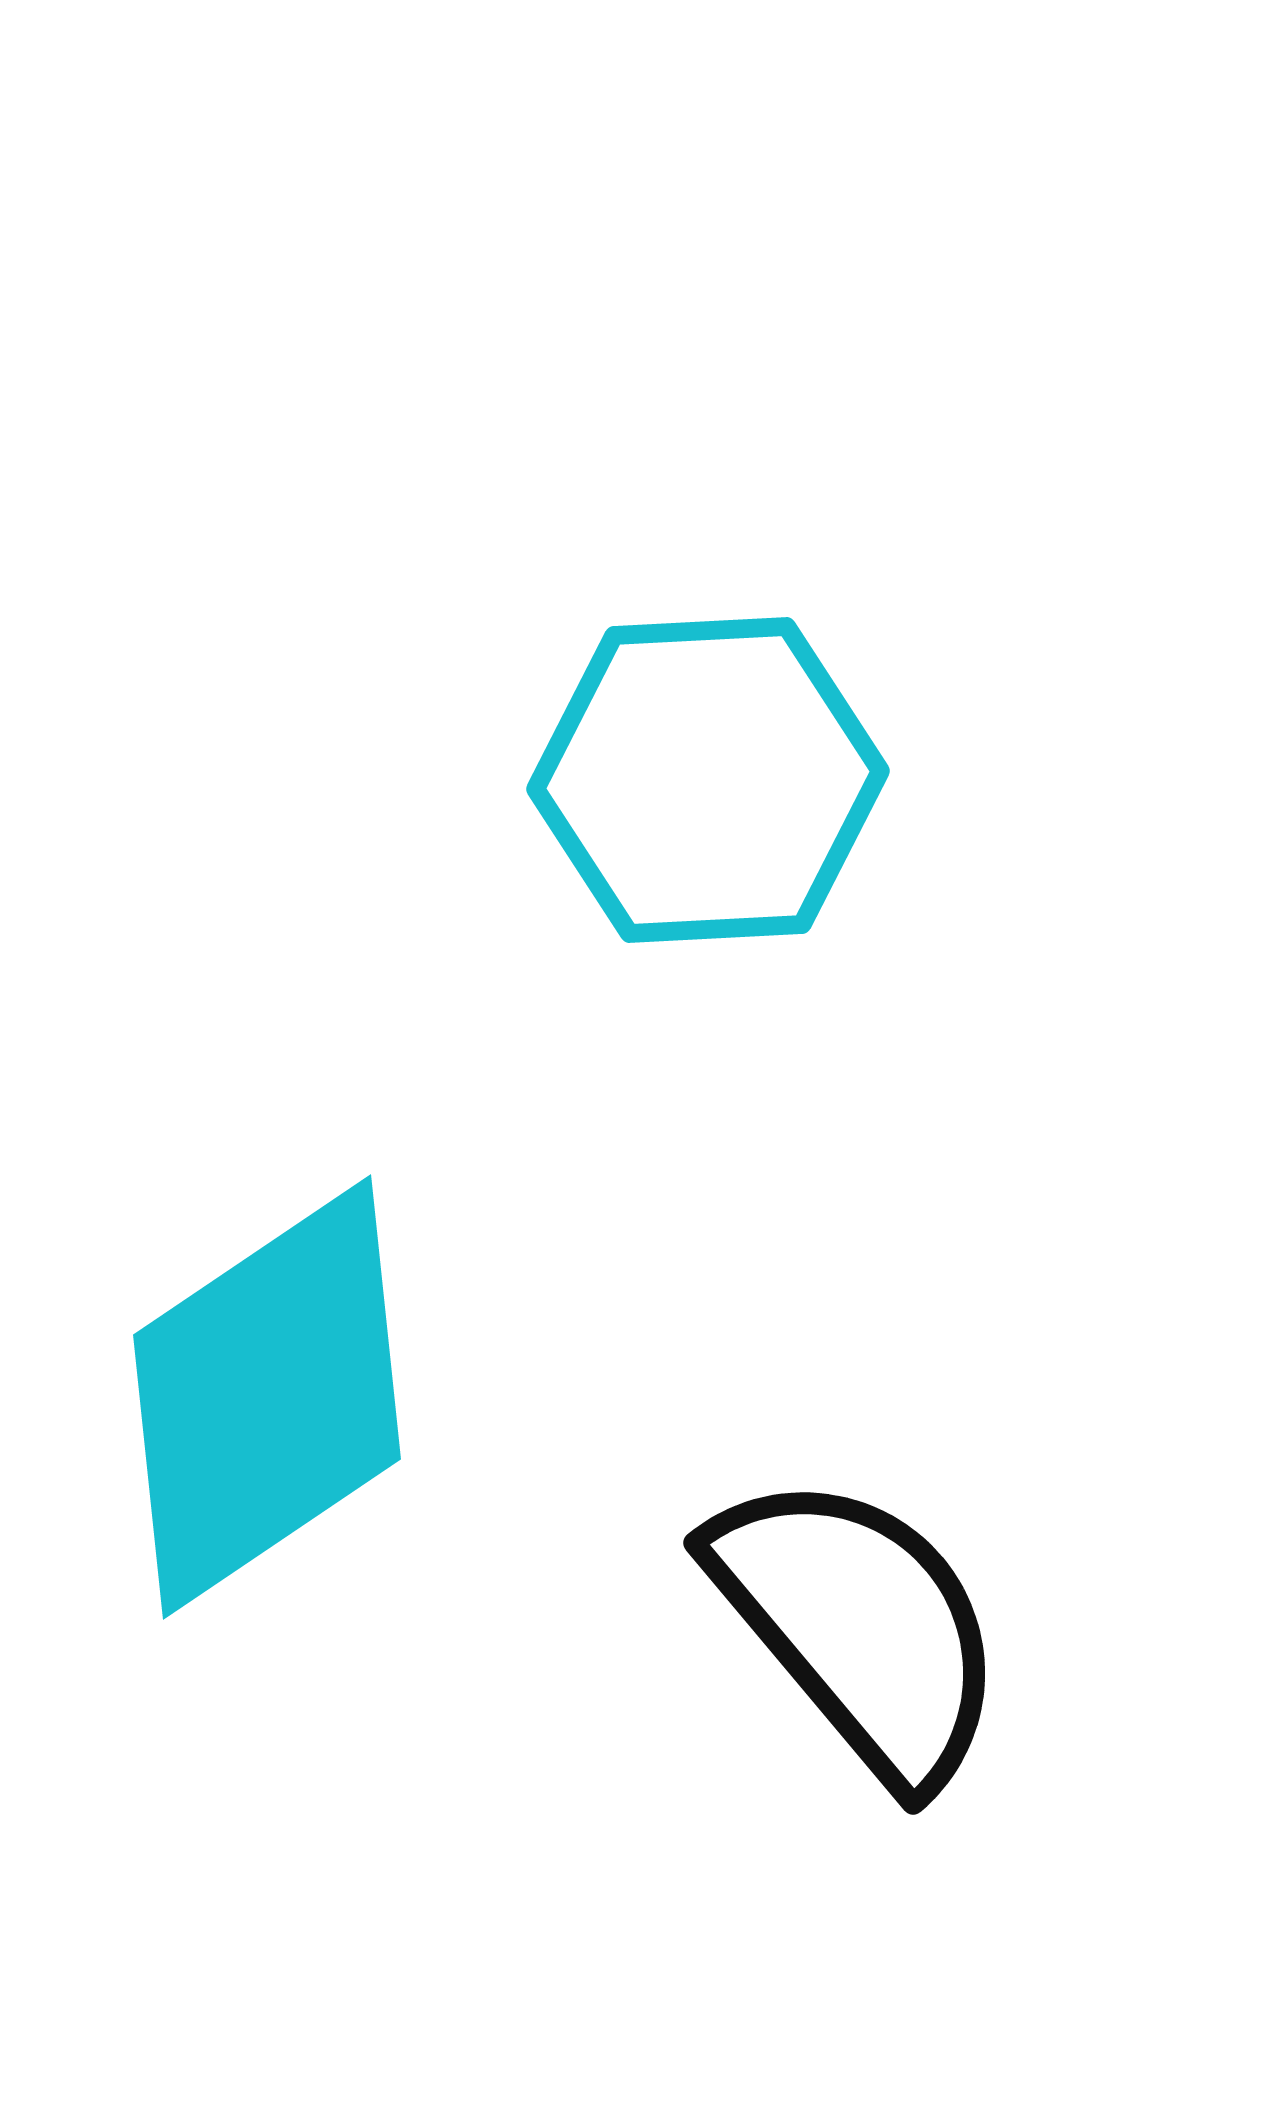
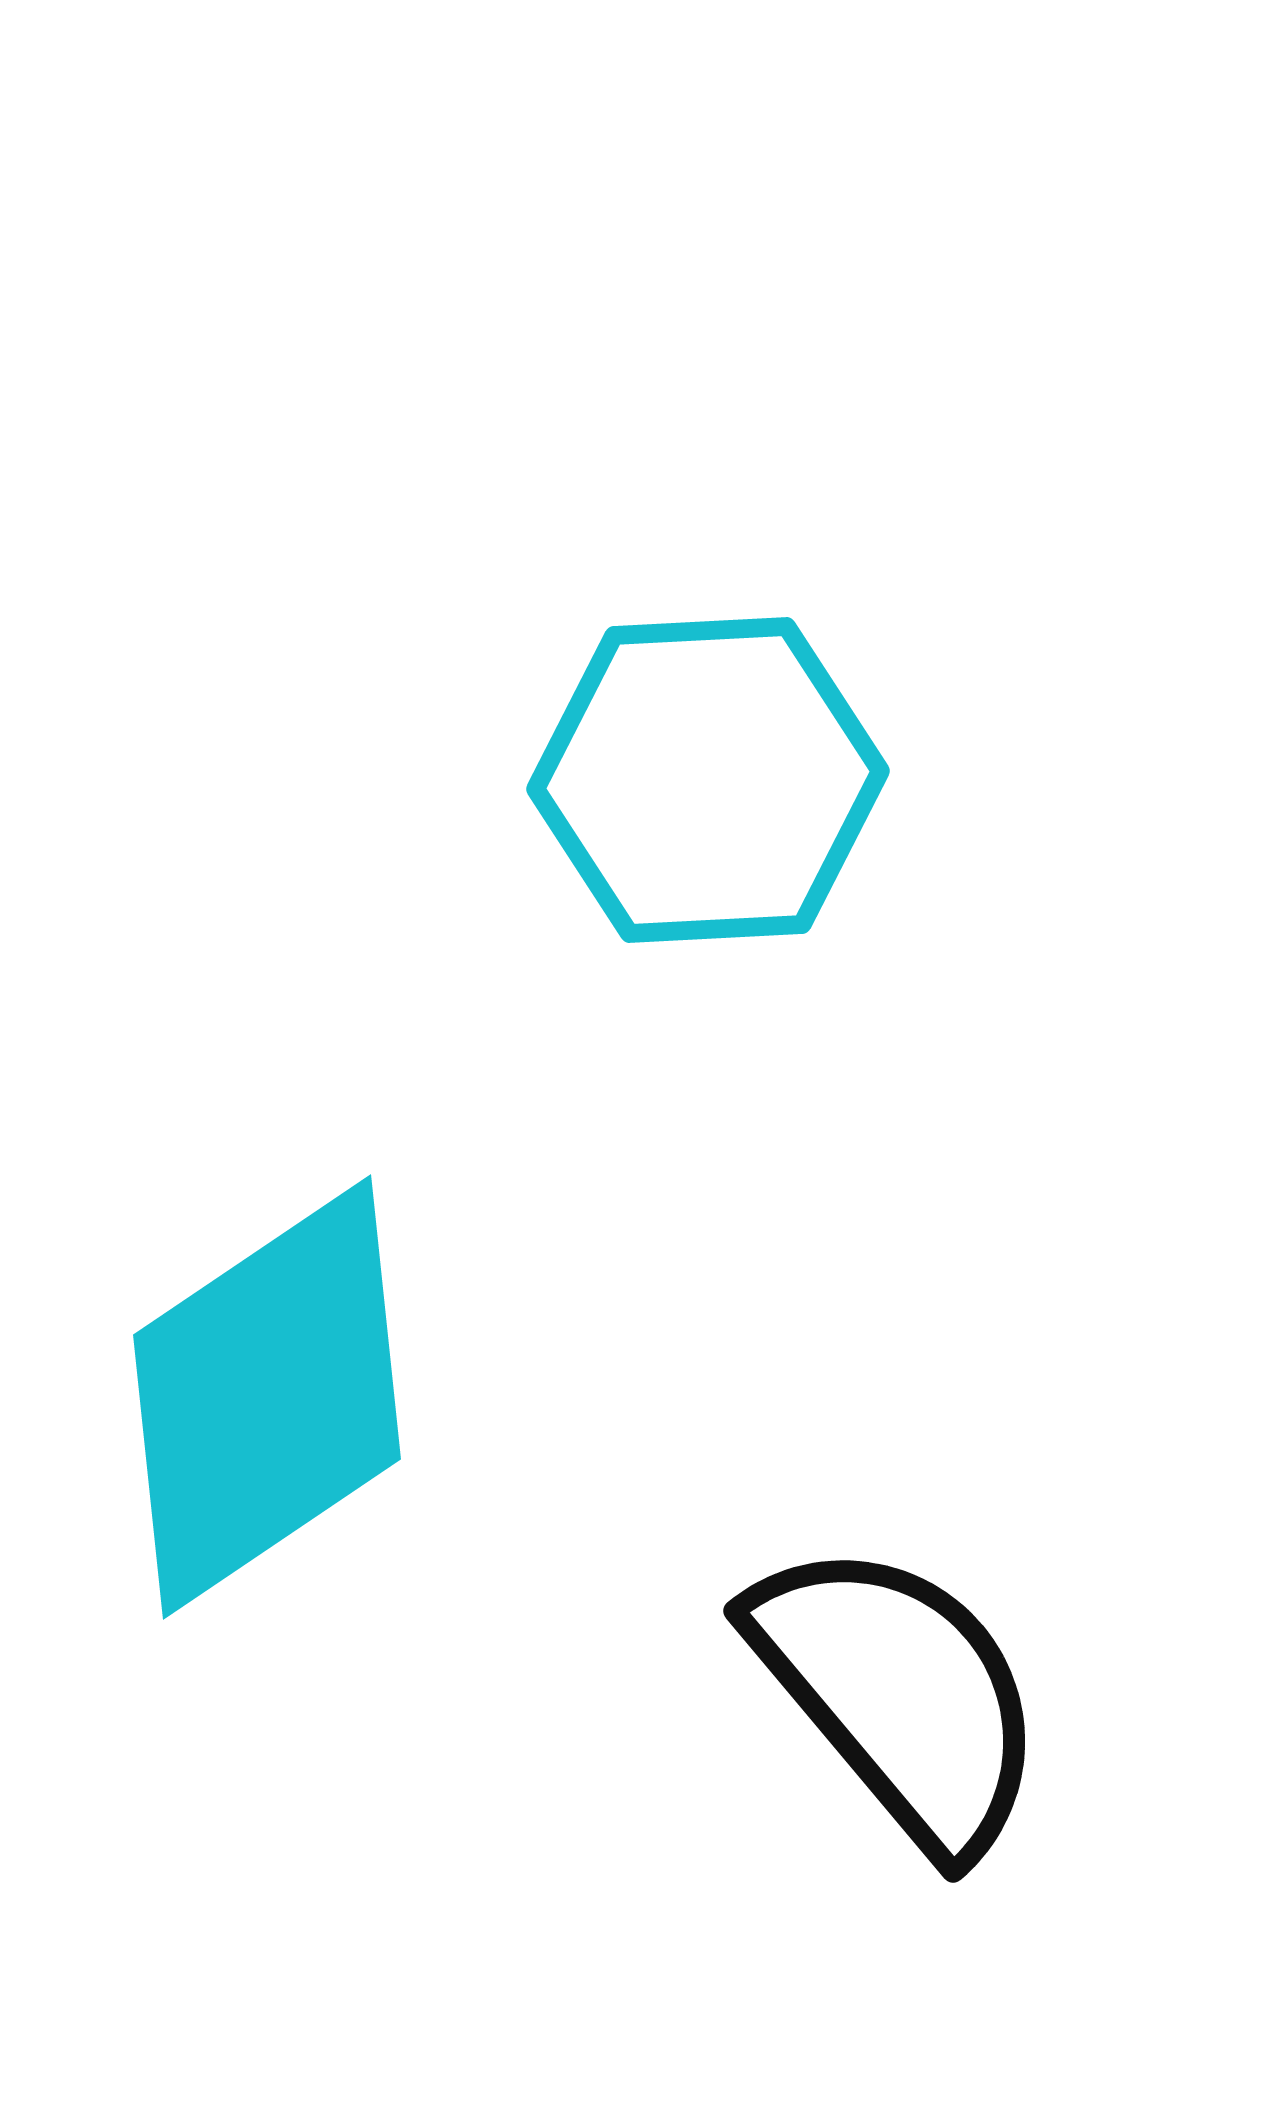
black semicircle: moved 40 px right, 68 px down
